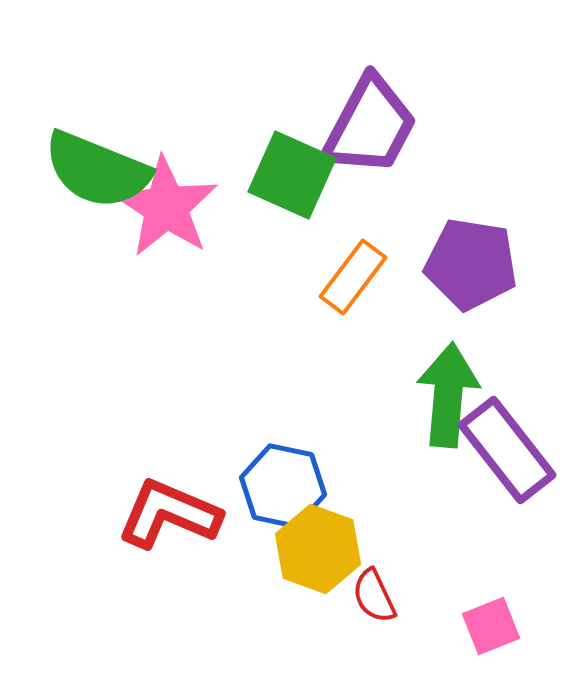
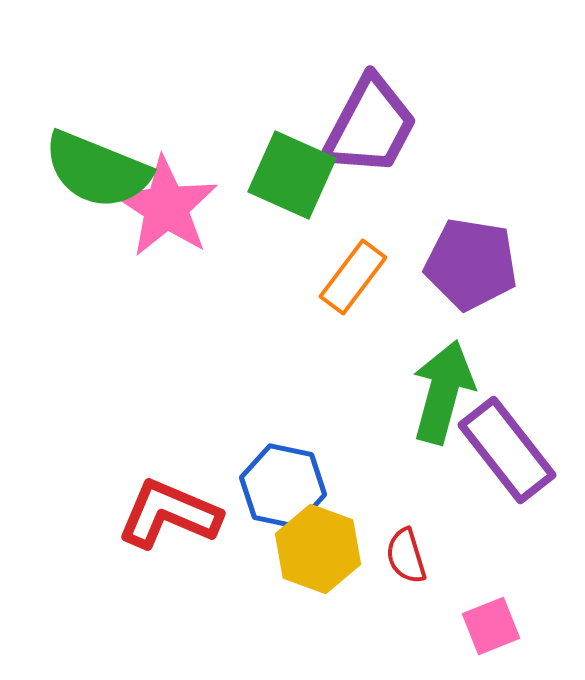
green arrow: moved 5 px left, 3 px up; rotated 10 degrees clockwise
red semicircle: moved 32 px right, 40 px up; rotated 8 degrees clockwise
